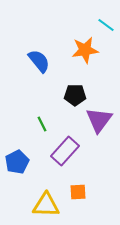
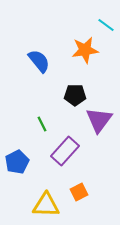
orange square: moved 1 px right; rotated 24 degrees counterclockwise
